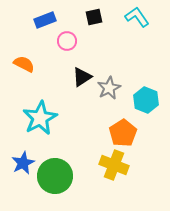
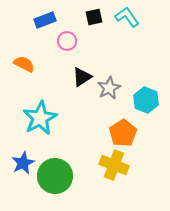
cyan L-shape: moved 10 px left
